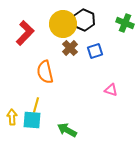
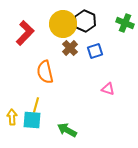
black hexagon: moved 1 px right, 1 px down
pink triangle: moved 3 px left, 1 px up
